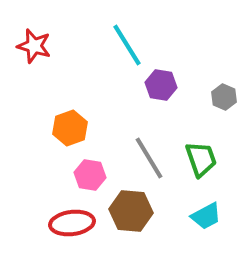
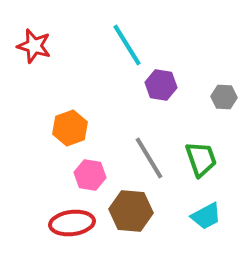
gray hexagon: rotated 20 degrees counterclockwise
